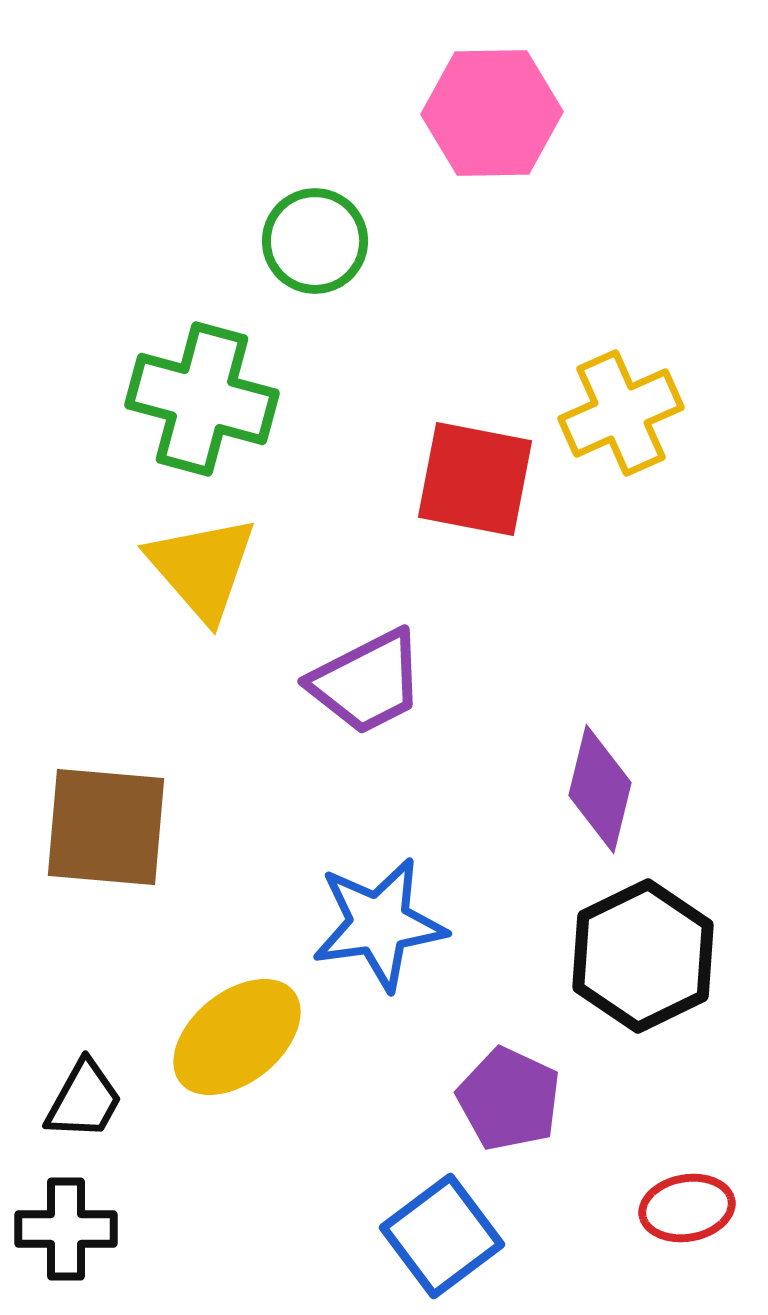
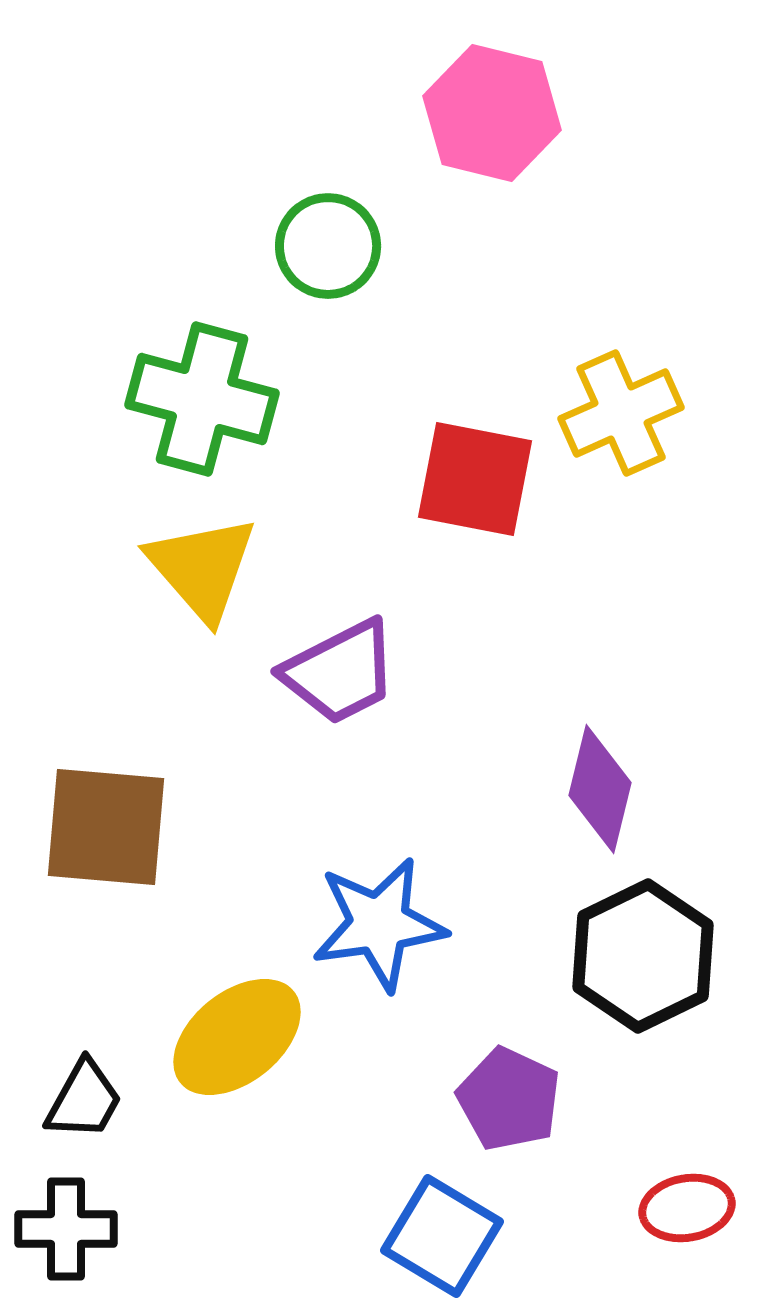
pink hexagon: rotated 15 degrees clockwise
green circle: moved 13 px right, 5 px down
purple trapezoid: moved 27 px left, 10 px up
blue square: rotated 22 degrees counterclockwise
